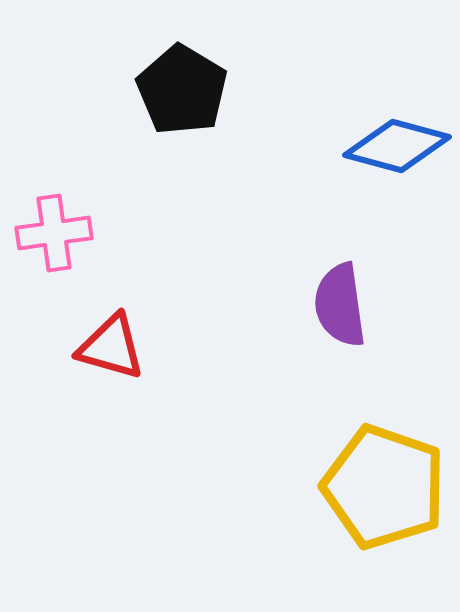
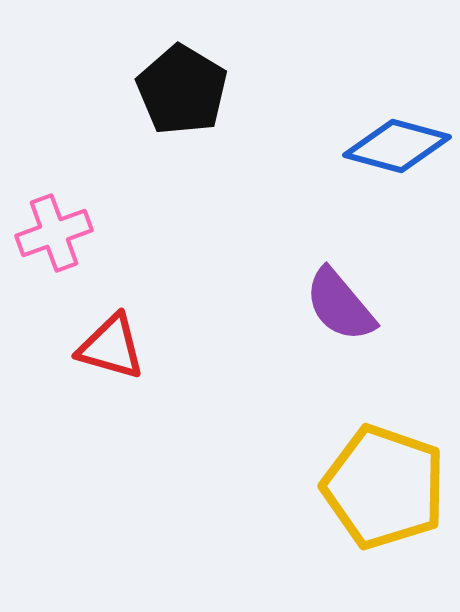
pink cross: rotated 12 degrees counterclockwise
purple semicircle: rotated 32 degrees counterclockwise
